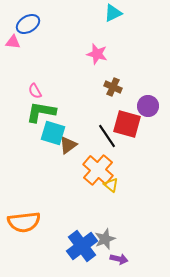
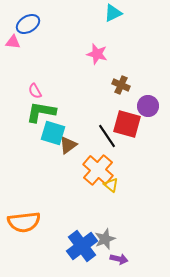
brown cross: moved 8 px right, 2 px up
